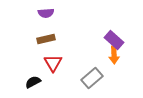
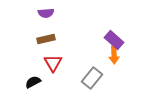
gray rectangle: rotated 10 degrees counterclockwise
